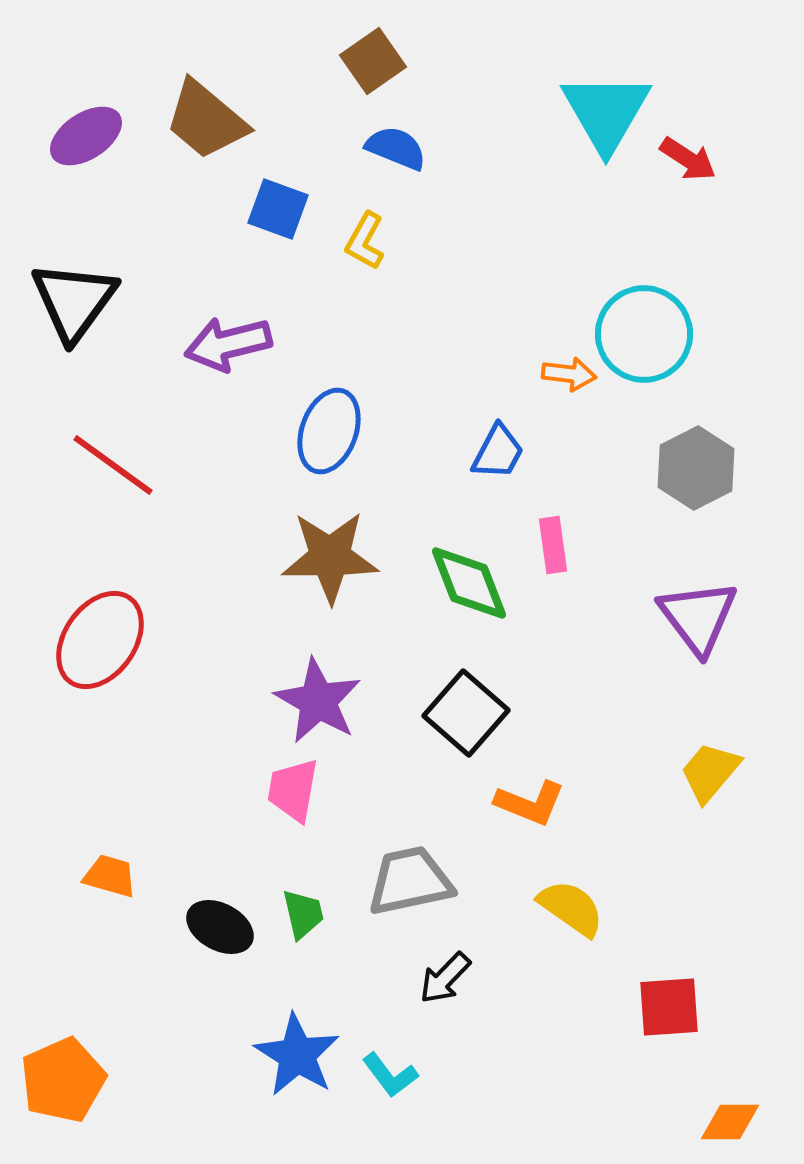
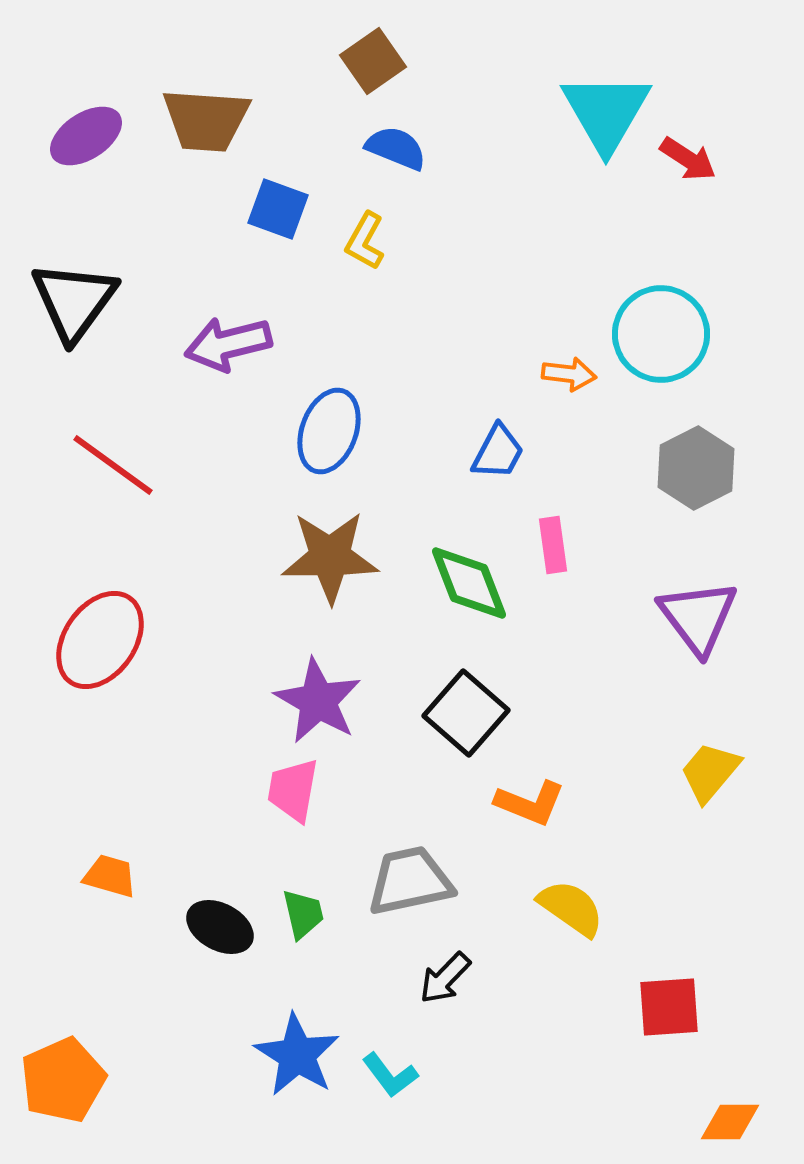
brown trapezoid: rotated 36 degrees counterclockwise
cyan circle: moved 17 px right
